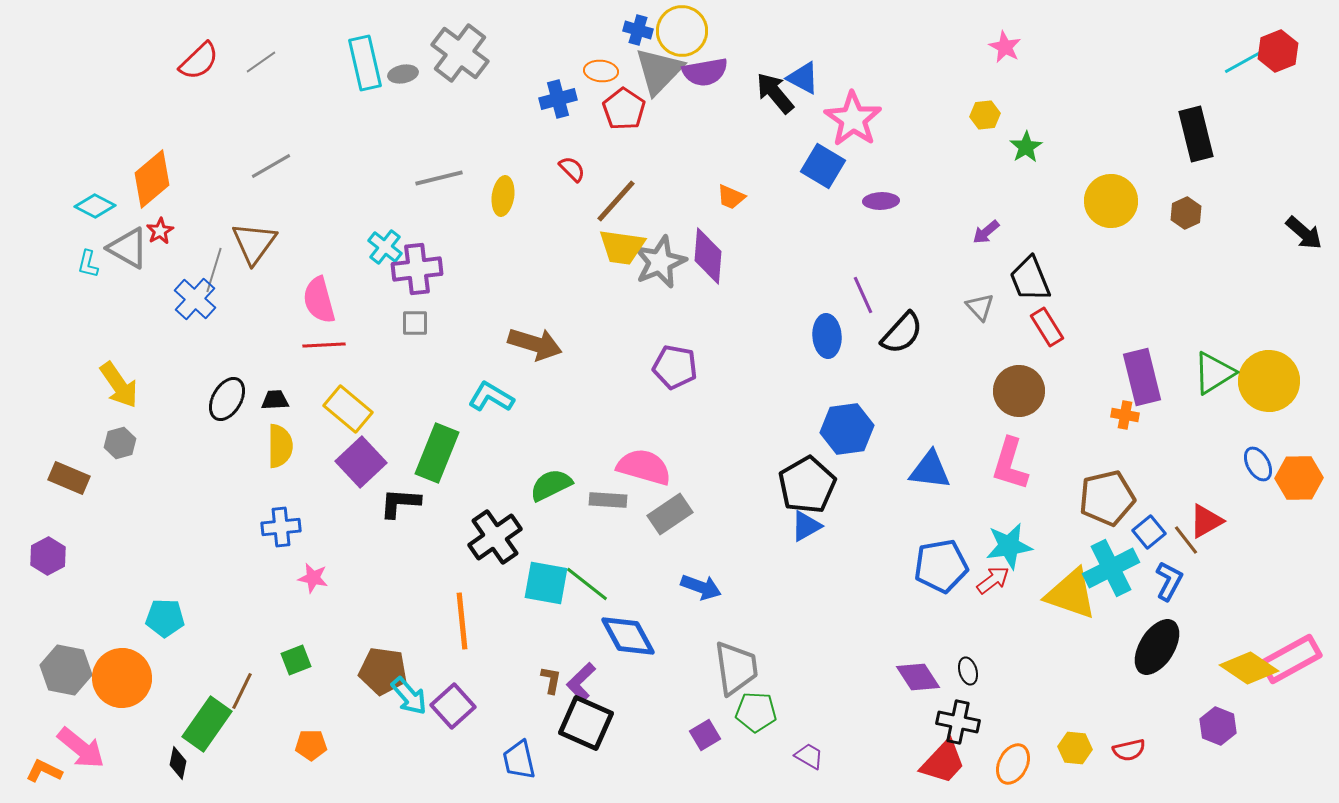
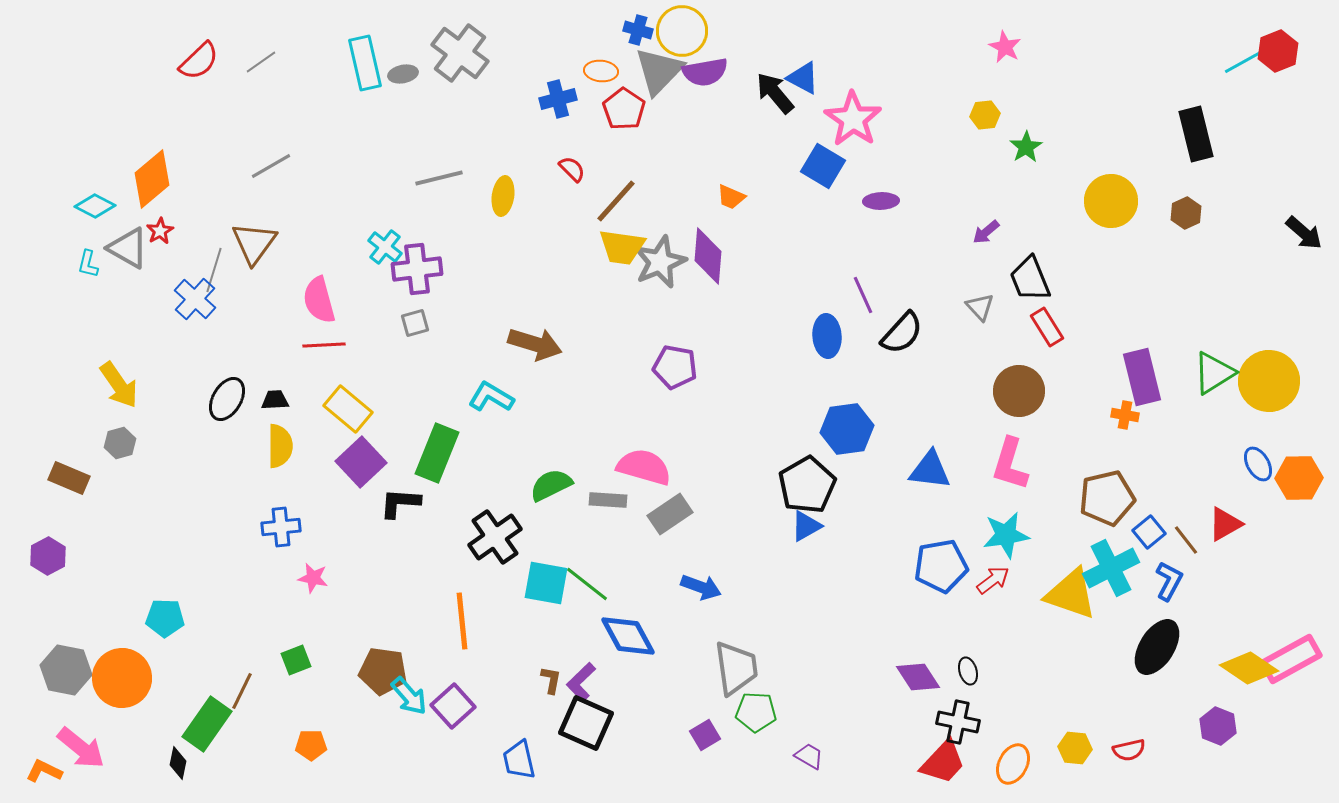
gray square at (415, 323): rotated 16 degrees counterclockwise
red triangle at (1206, 521): moved 19 px right, 3 px down
cyan star at (1009, 546): moved 3 px left, 11 px up
